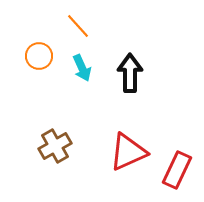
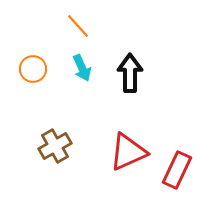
orange circle: moved 6 px left, 13 px down
